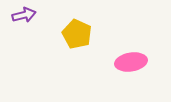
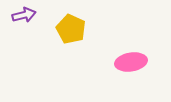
yellow pentagon: moved 6 px left, 5 px up
